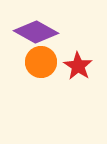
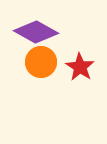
red star: moved 2 px right, 1 px down
